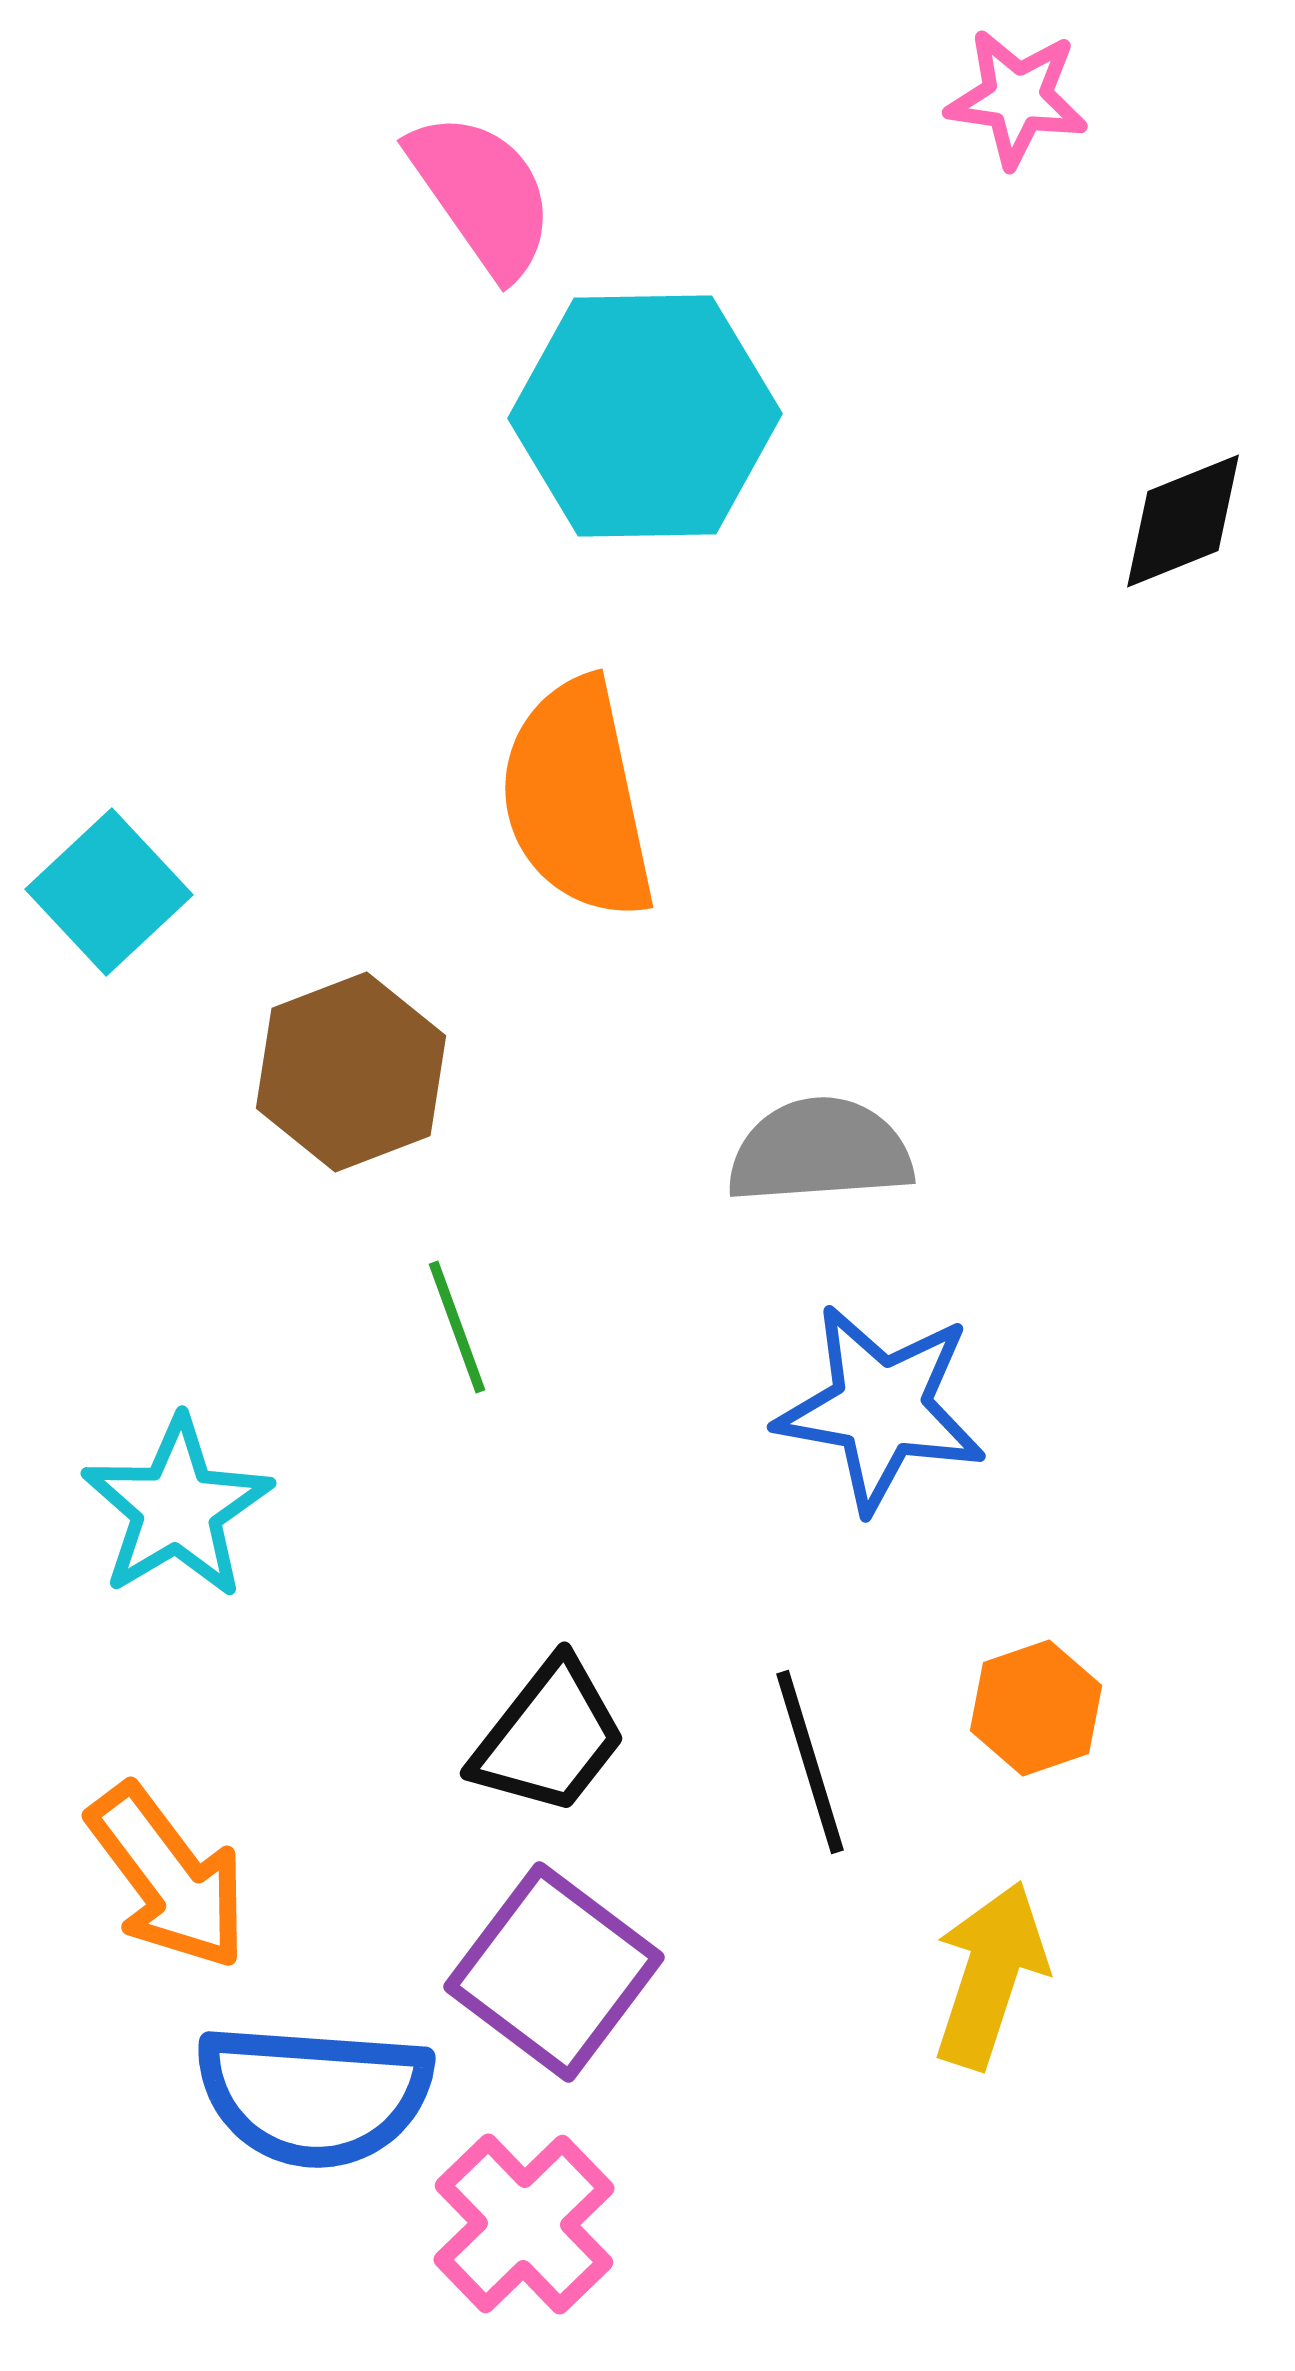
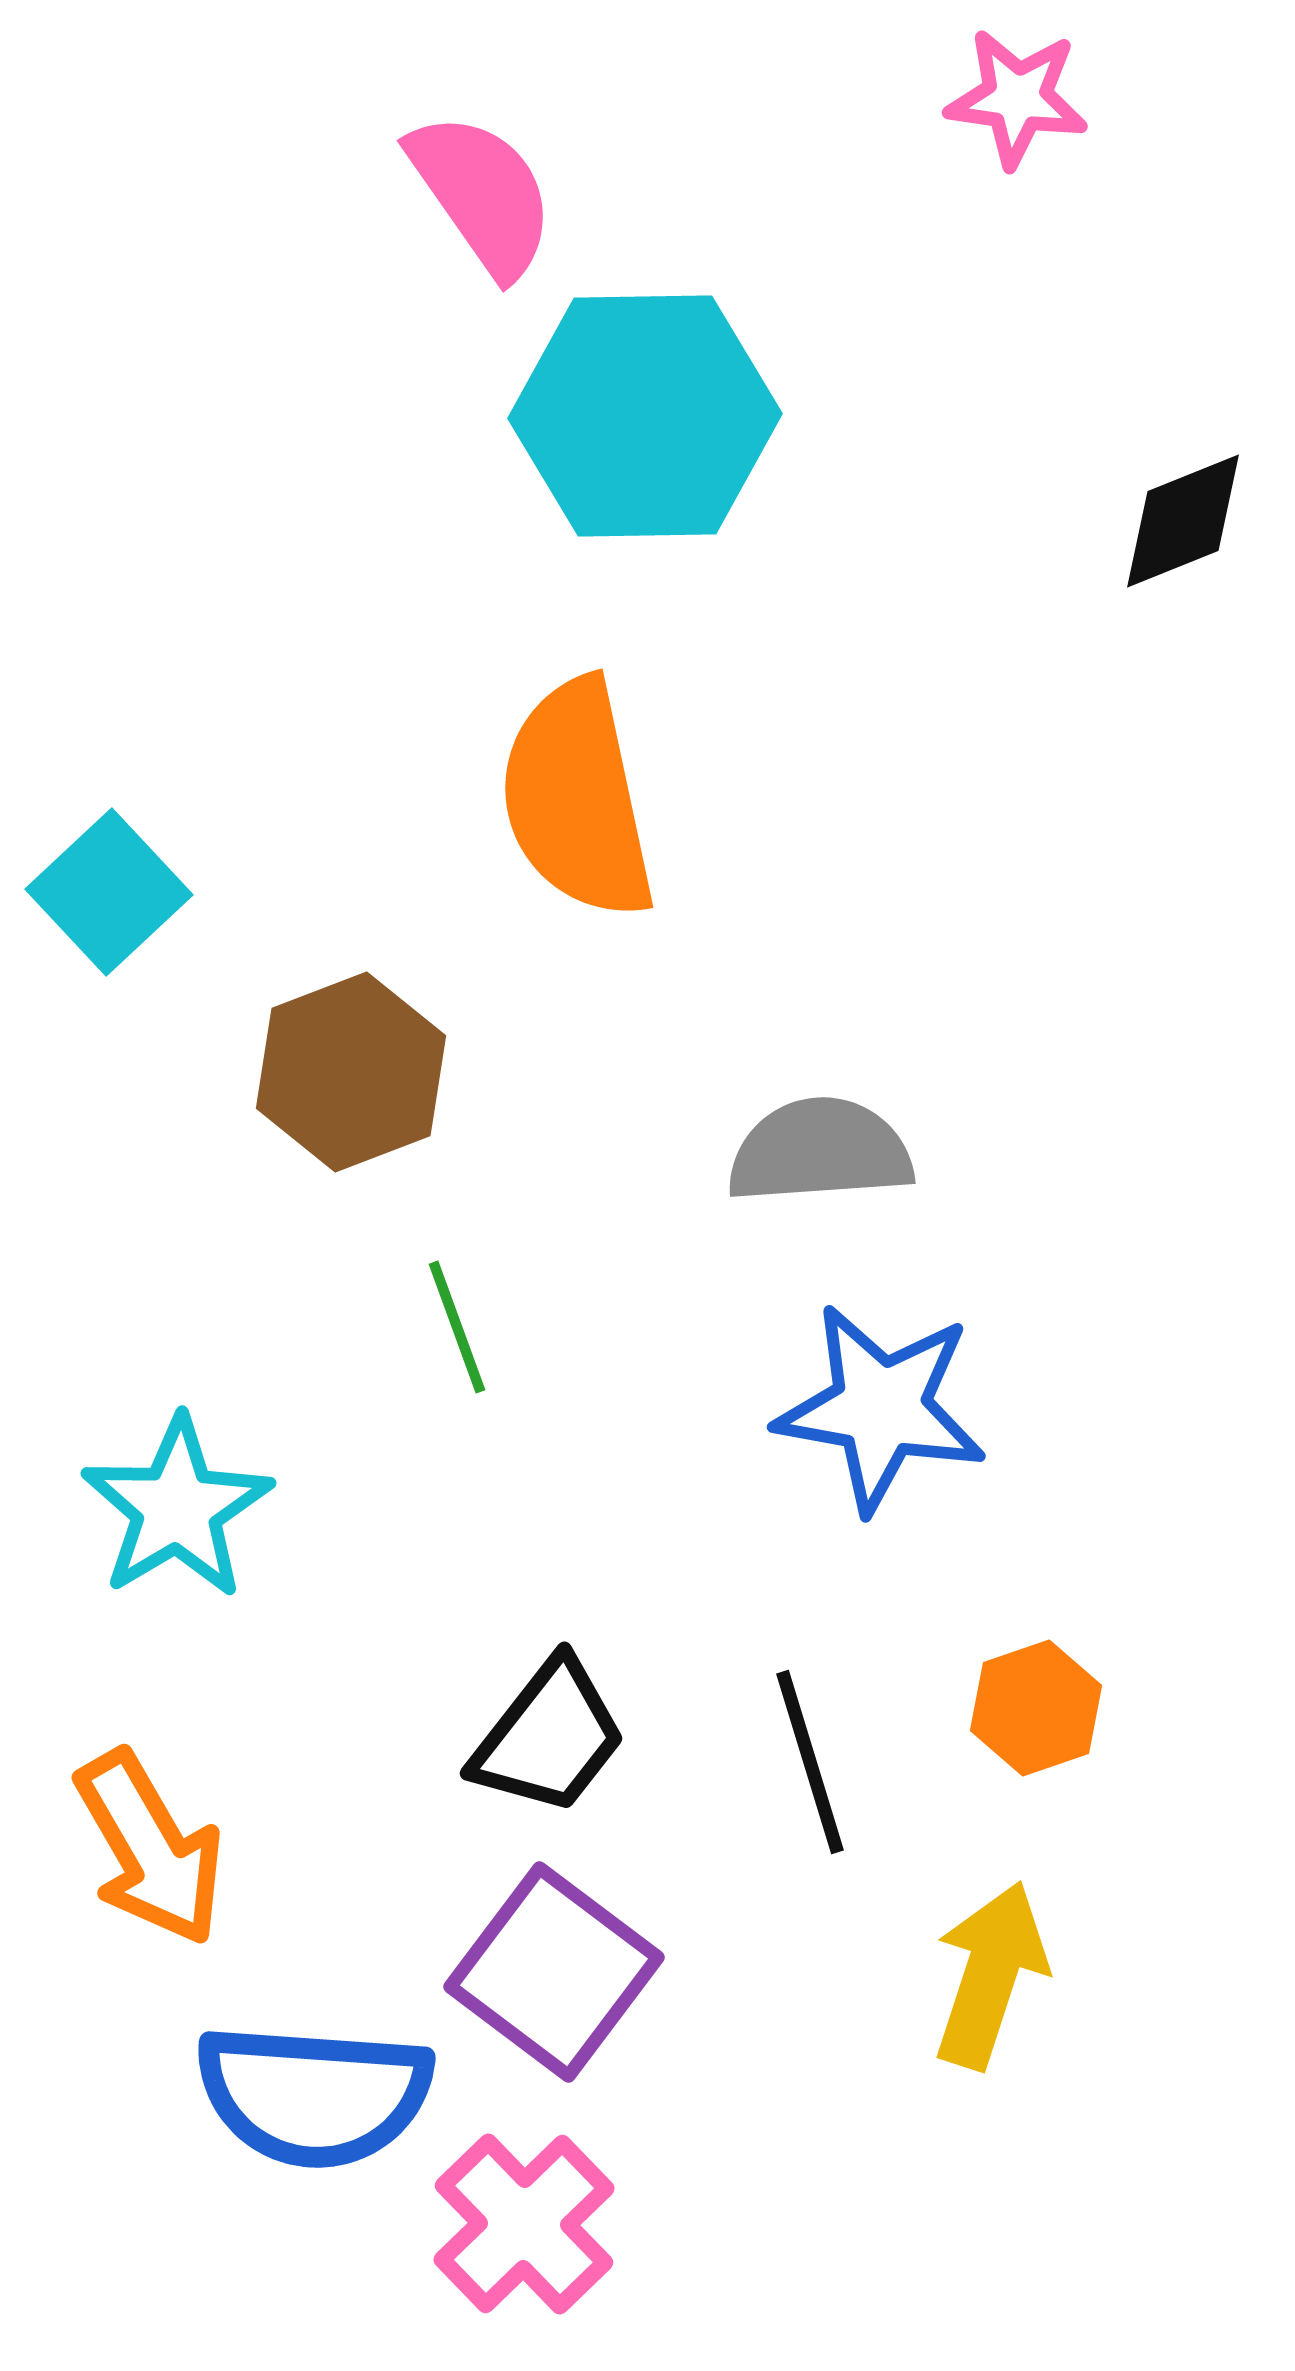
orange arrow: moved 18 px left, 29 px up; rotated 7 degrees clockwise
